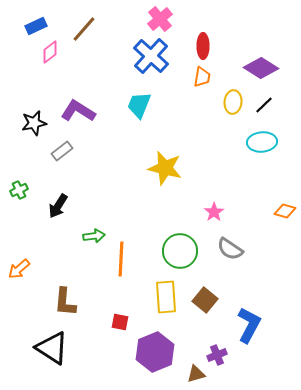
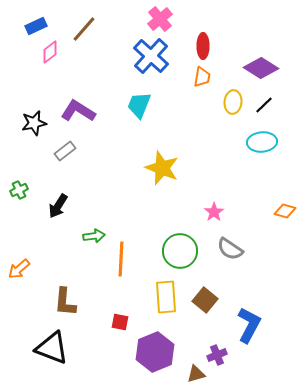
gray rectangle: moved 3 px right
yellow star: moved 3 px left; rotated 8 degrees clockwise
black triangle: rotated 12 degrees counterclockwise
